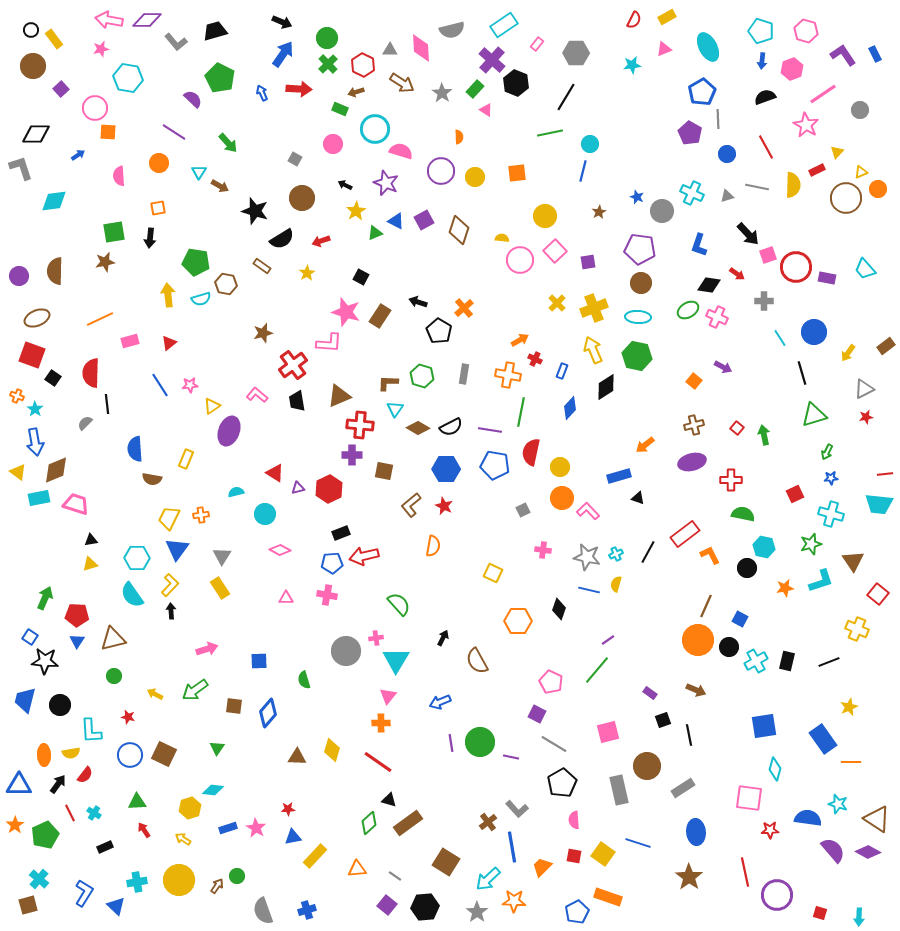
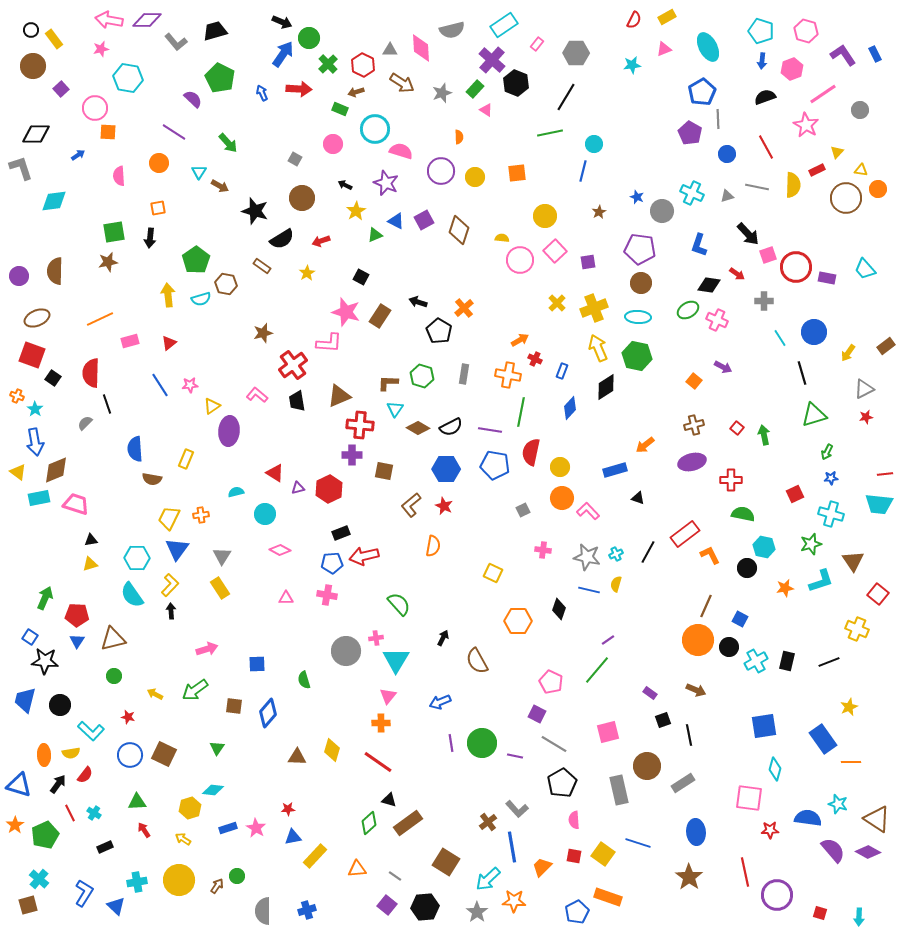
green circle at (327, 38): moved 18 px left
gray star at (442, 93): rotated 18 degrees clockwise
cyan circle at (590, 144): moved 4 px right
yellow triangle at (861, 172): moved 2 px up; rotated 32 degrees clockwise
green triangle at (375, 233): moved 2 px down
brown star at (105, 262): moved 3 px right
green pentagon at (196, 262): moved 2 px up; rotated 28 degrees clockwise
pink cross at (717, 317): moved 3 px down
yellow arrow at (593, 350): moved 5 px right, 2 px up
black line at (107, 404): rotated 12 degrees counterclockwise
purple ellipse at (229, 431): rotated 16 degrees counterclockwise
blue rectangle at (619, 476): moved 4 px left, 6 px up
blue square at (259, 661): moved 2 px left, 3 px down
cyan L-shape at (91, 731): rotated 44 degrees counterclockwise
green circle at (480, 742): moved 2 px right, 1 px down
purple line at (511, 757): moved 4 px right, 1 px up
blue triangle at (19, 785): rotated 16 degrees clockwise
gray rectangle at (683, 788): moved 5 px up
gray semicircle at (263, 911): rotated 20 degrees clockwise
